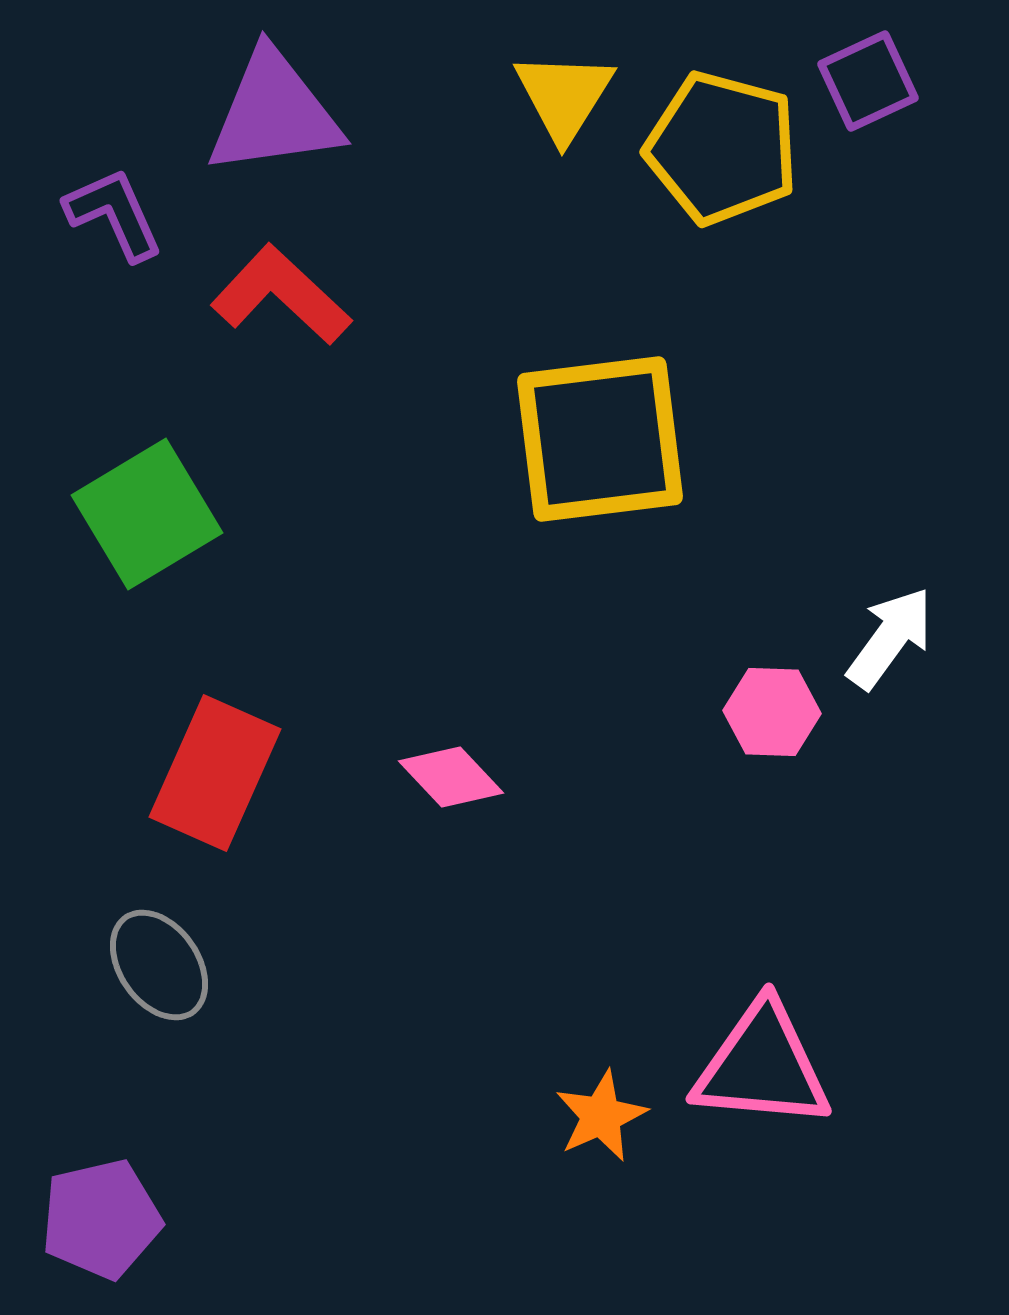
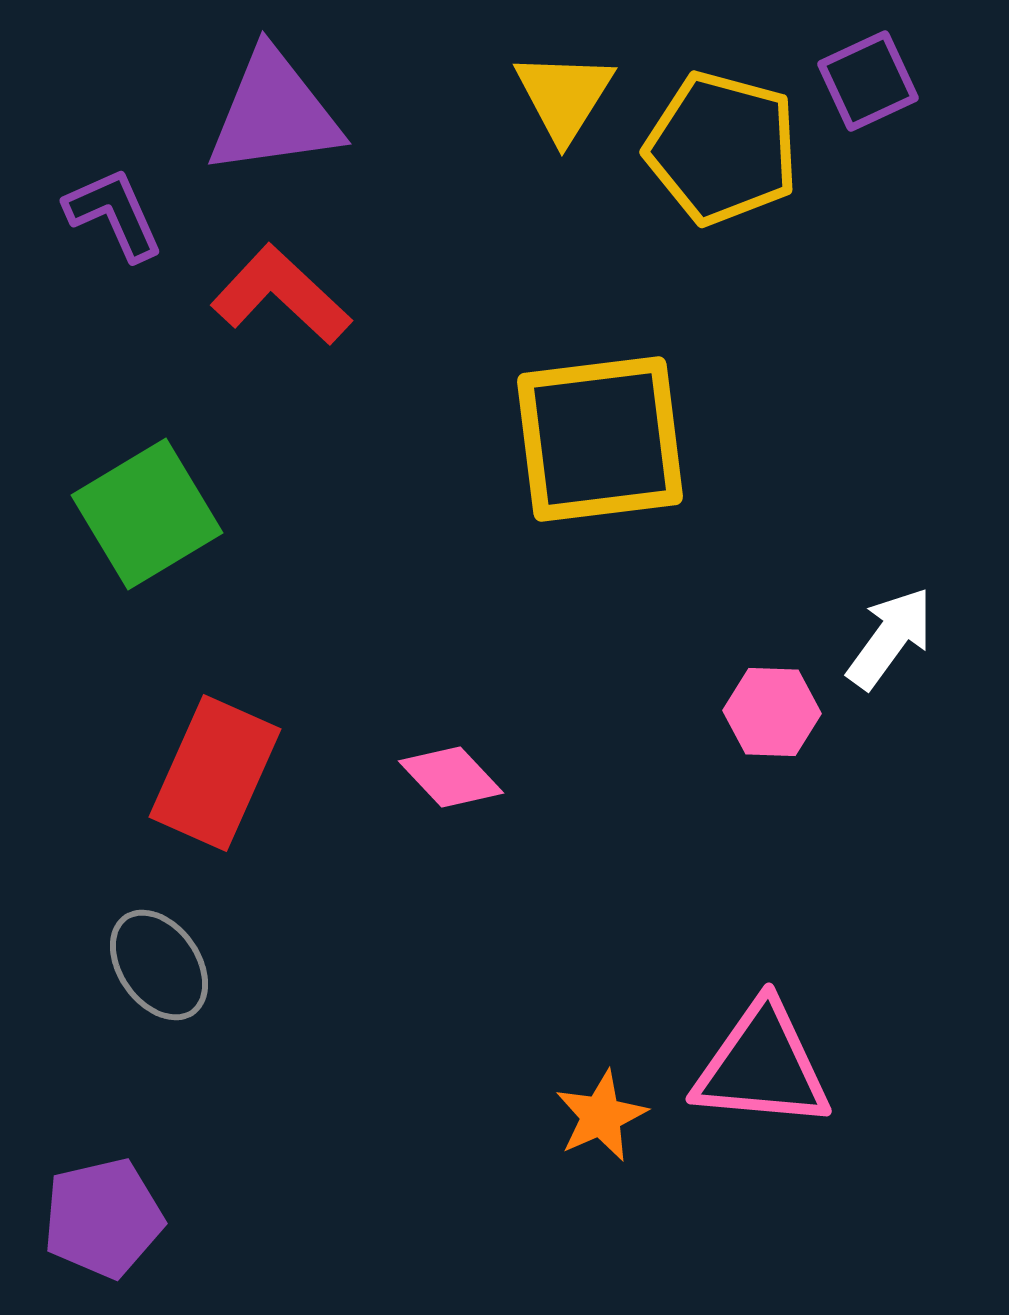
purple pentagon: moved 2 px right, 1 px up
